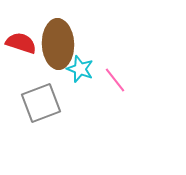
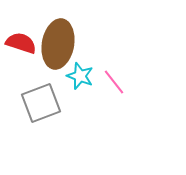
brown ellipse: rotated 12 degrees clockwise
cyan star: moved 7 px down
pink line: moved 1 px left, 2 px down
